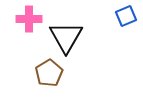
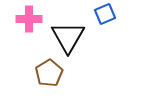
blue square: moved 21 px left, 2 px up
black triangle: moved 2 px right
